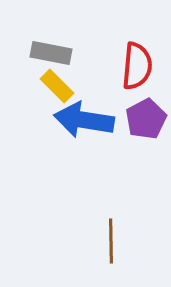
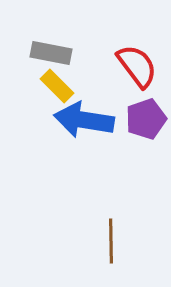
red semicircle: rotated 42 degrees counterclockwise
purple pentagon: rotated 9 degrees clockwise
